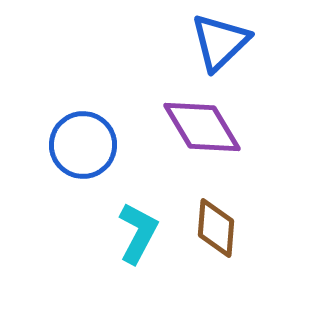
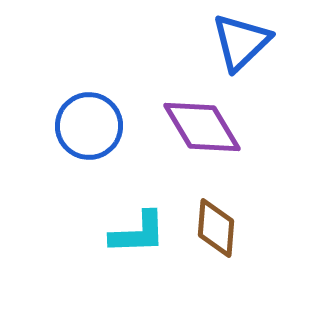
blue triangle: moved 21 px right
blue circle: moved 6 px right, 19 px up
cyan L-shape: rotated 60 degrees clockwise
